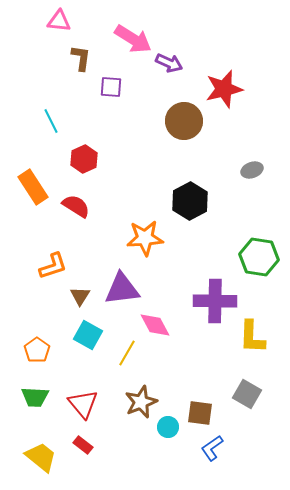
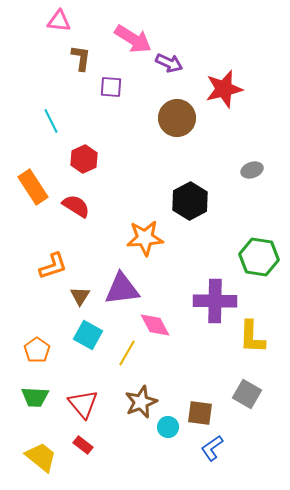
brown circle: moved 7 px left, 3 px up
